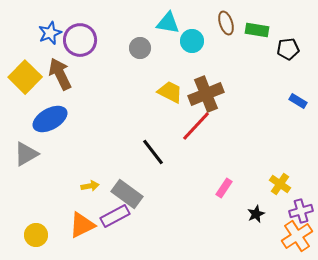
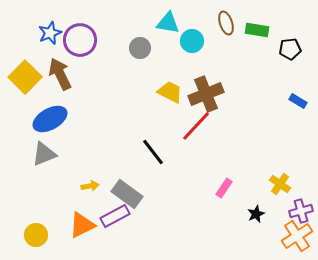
black pentagon: moved 2 px right
gray triangle: moved 18 px right; rotated 8 degrees clockwise
